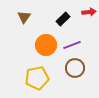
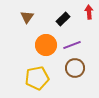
red arrow: rotated 88 degrees counterclockwise
brown triangle: moved 3 px right
